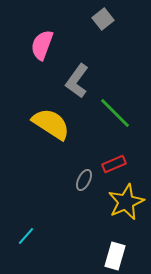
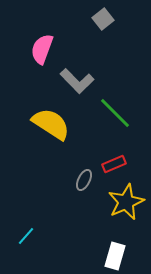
pink semicircle: moved 4 px down
gray L-shape: rotated 80 degrees counterclockwise
